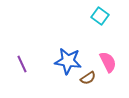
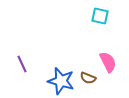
cyan square: rotated 24 degrees counterclockwise
blue star: moved 7 px left, 20 px down; rotated 8 degrees clockwise
brown semicircle: rotated 56 degrees clockwise
